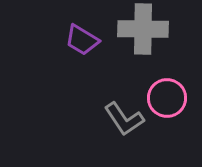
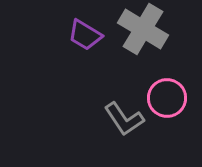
gray cross: rotated 30 degrees clockwise
purple trapezoid: moved 3 px right, 5 px up
